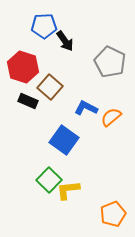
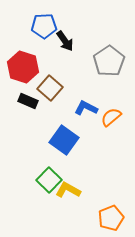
gray pentagon: moved 1 px left, 1 px up; rotated 12 degrees clockwise
brown square: moved 1 px down
yellow L-shape: rotated 35 degrees clockwise
orange pentagon: moved 2 px left, 4 px down
